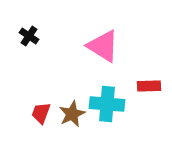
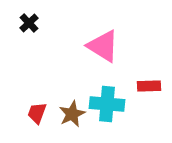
black cross: moved 13 px up; rotated 12 degrees clockwise
red trapezoid: moved 4 px left
